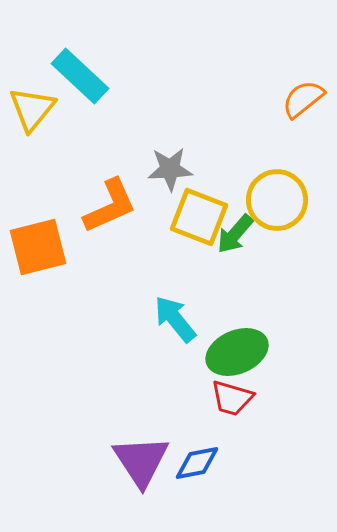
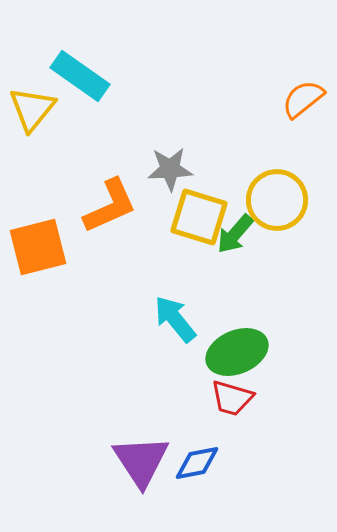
cyan rectangle: rotated 8 degrees counterclockwise
yellow square: rotated 4 degrees counterclockwise
